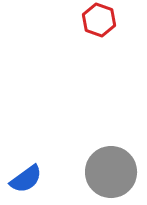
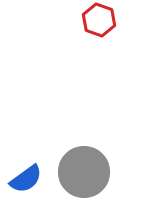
gray circle: moved 27 px left
